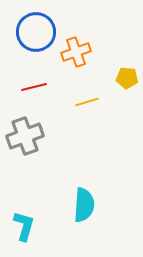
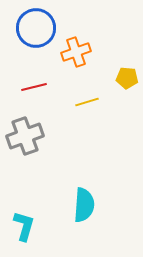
blue circle: moved 4 px up
